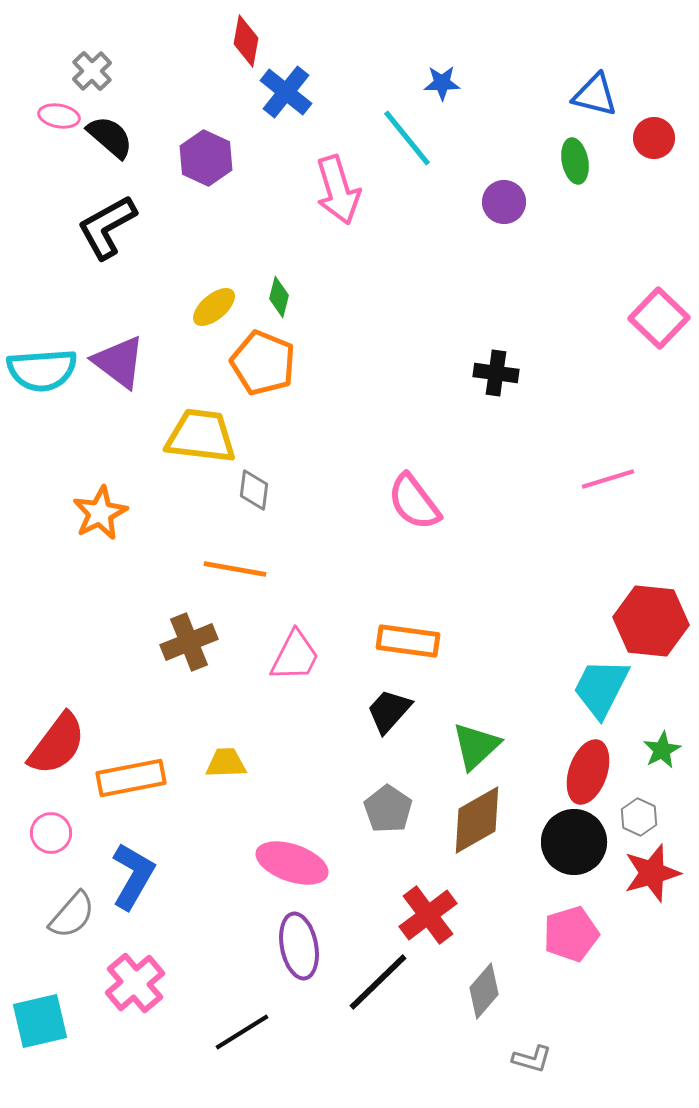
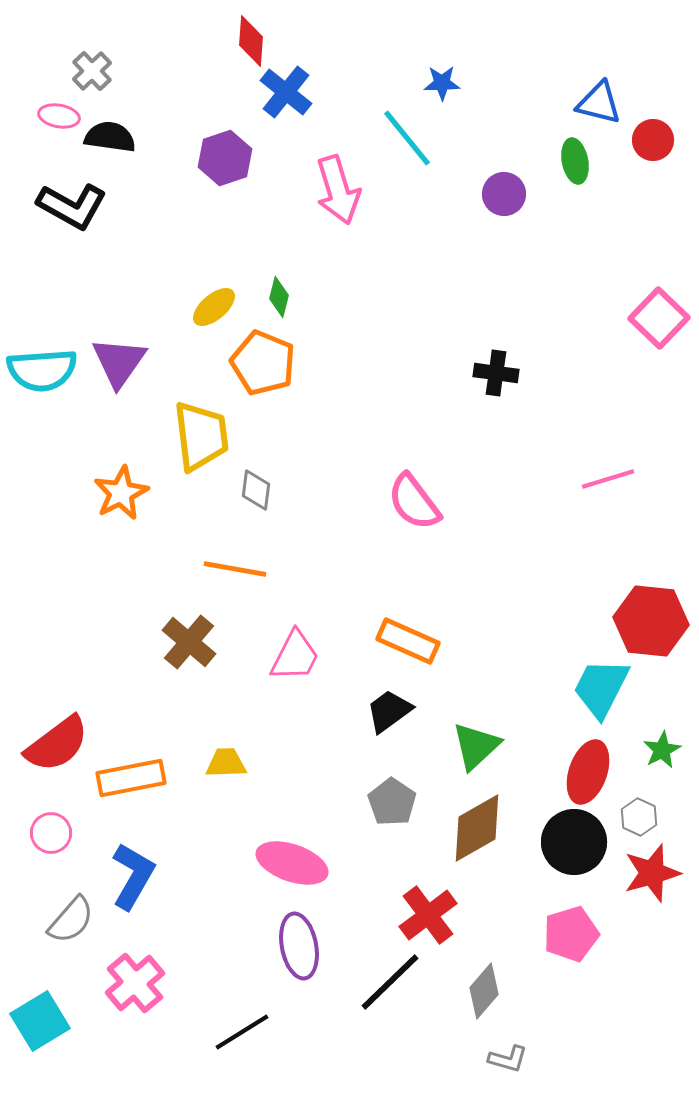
red diamond at (246, 41): moved 5 px right; rotated 6 degrees counterclockwise
blue triangle at (595, 95): moved 4 px right, 8 px down
black semicircle at (110, 137): rotated 33 degrees counterclockwise
red circle at (654, 138): moved 1 px left, 2 px down
purple hexagon at (206, 158): moved 19 px right; rotated 16 degrees clockwise
purple circle at (504, 202): moved 8 px up
black L-shape at (107, 227): moved 35 px left, 21 px up; rotated 122 degrees counterclockwise
purple triangle at (119, 362): rotated 28 degrees clockwise
yellow trapezoid at (201, 436): rotated 76 degrees clockwise
gray diamond at (254, 490): moved 2 px right
orange star at (100, 513): moved 21 px right, 20 px up
orange rectangle at (408, 641): rotated 16 degrees clockwise
brown cross at (189, 642): rotated 28 degrees counterclockwise
black trapezoid at (389, 711): rotated 12 degrees clockwise
red semicircle at (57, 744): rotated 16 degrees clockwise
gray pentagon at (388, 809): moved 4 px right, 7 px up
brown diamond at (477, 820): moved 8 px down
gray semicircle at (72, 915): moved 1 px left, 5 px down
black line at (378, 982): moved 12 px right
cyan square at (40, 1021): rotated 18 degrees counterclockwise
gray L-shape at (532, 1059): moved 24 px left
